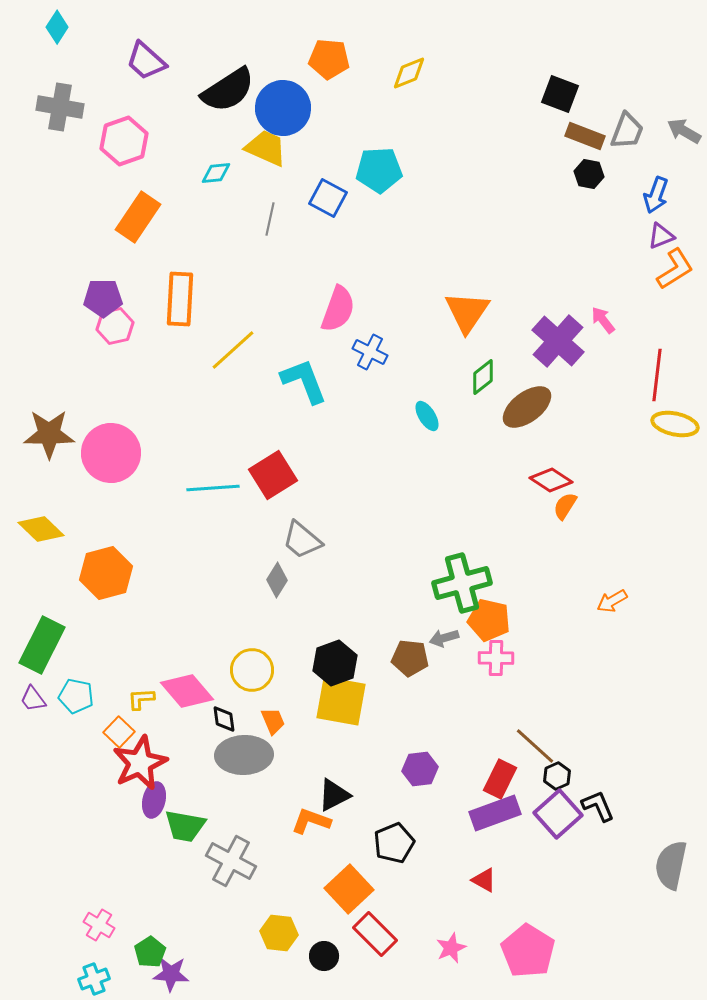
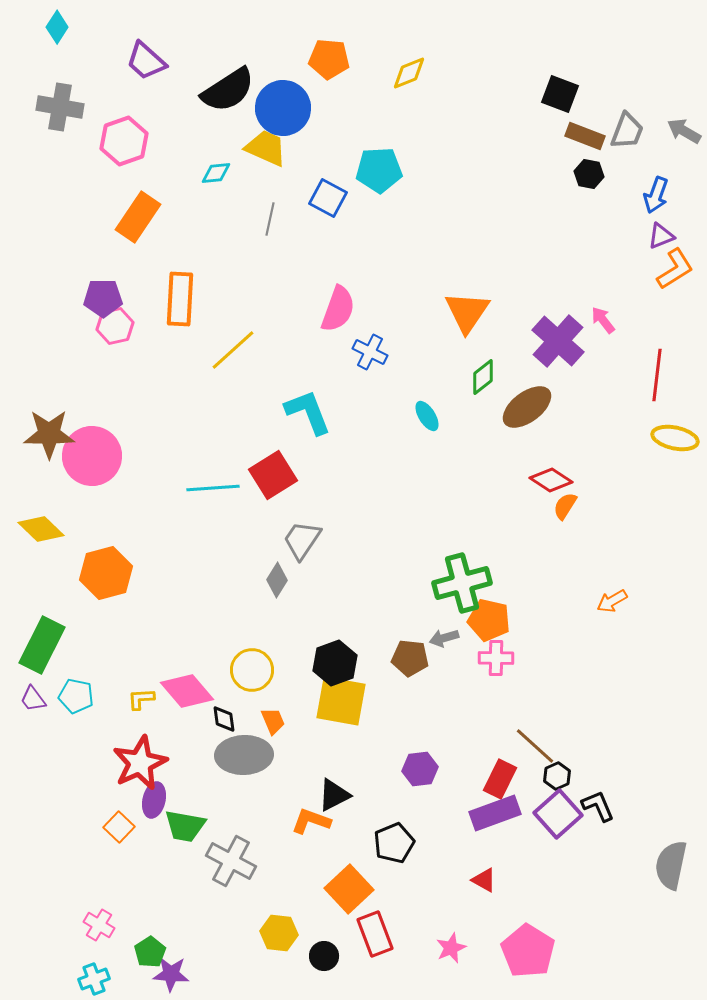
cyan L-shape at (304, 381): moved 4 px right, 31 px down
yellow ellipse at (675, 424): moved 14 px down
pink circle at (111, 453): moved 19 px left, 3 px down
gray trapezoid at (302, 540): rotated 84 degrees clockwise
orange square at (119, 732): moved 95 px down
red rectangle at (375, 934): rotated 24 degrees clockwise
